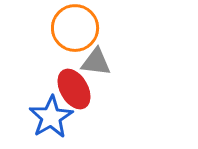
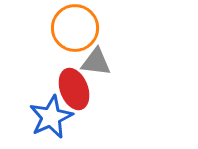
red ellipse: rotated 9 degrees clockwise
blue star: rotated 6 degrees clockwise
